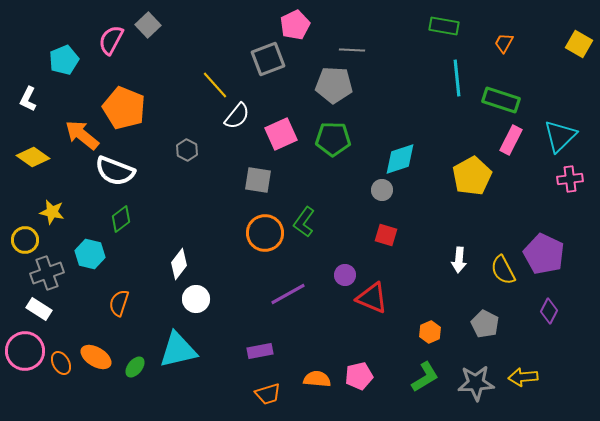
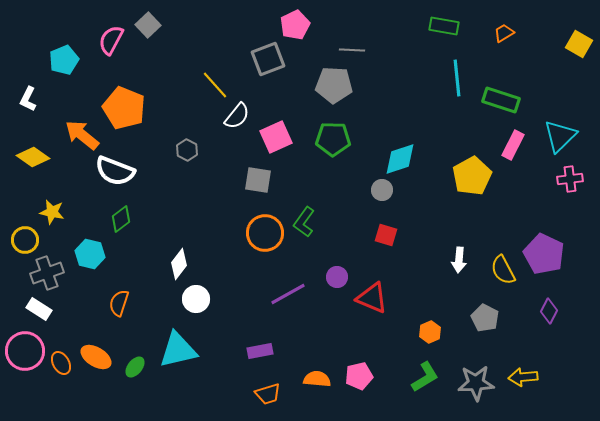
orange trapezoid at (504, 43): moved 10 px up; rotated 30 degrees clockwise
pink square at (281, 134): moved 5 px left, 3 px down
pink rectangle at (511, 140): moved 2 px right, 5 px down
purple circle at (345, 275): moved 8 px left, 2 px down
gray pentagon at (485, 324): moved 6 px up
